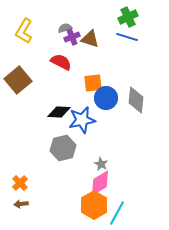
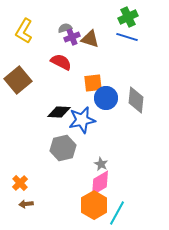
brown arrow: moved 5 px right
